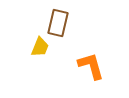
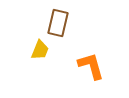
yellow trapezoid: moved 3 px down
